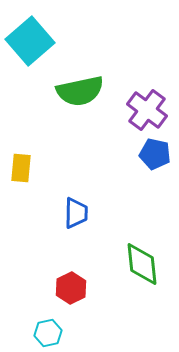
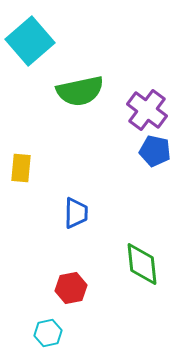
blue pentagon: moved 3 px up
red hexagon: rotated 16 degrees clockwise
